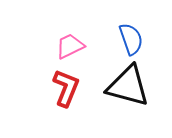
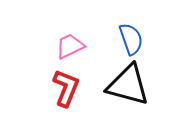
black triangle: moved 1 px up
